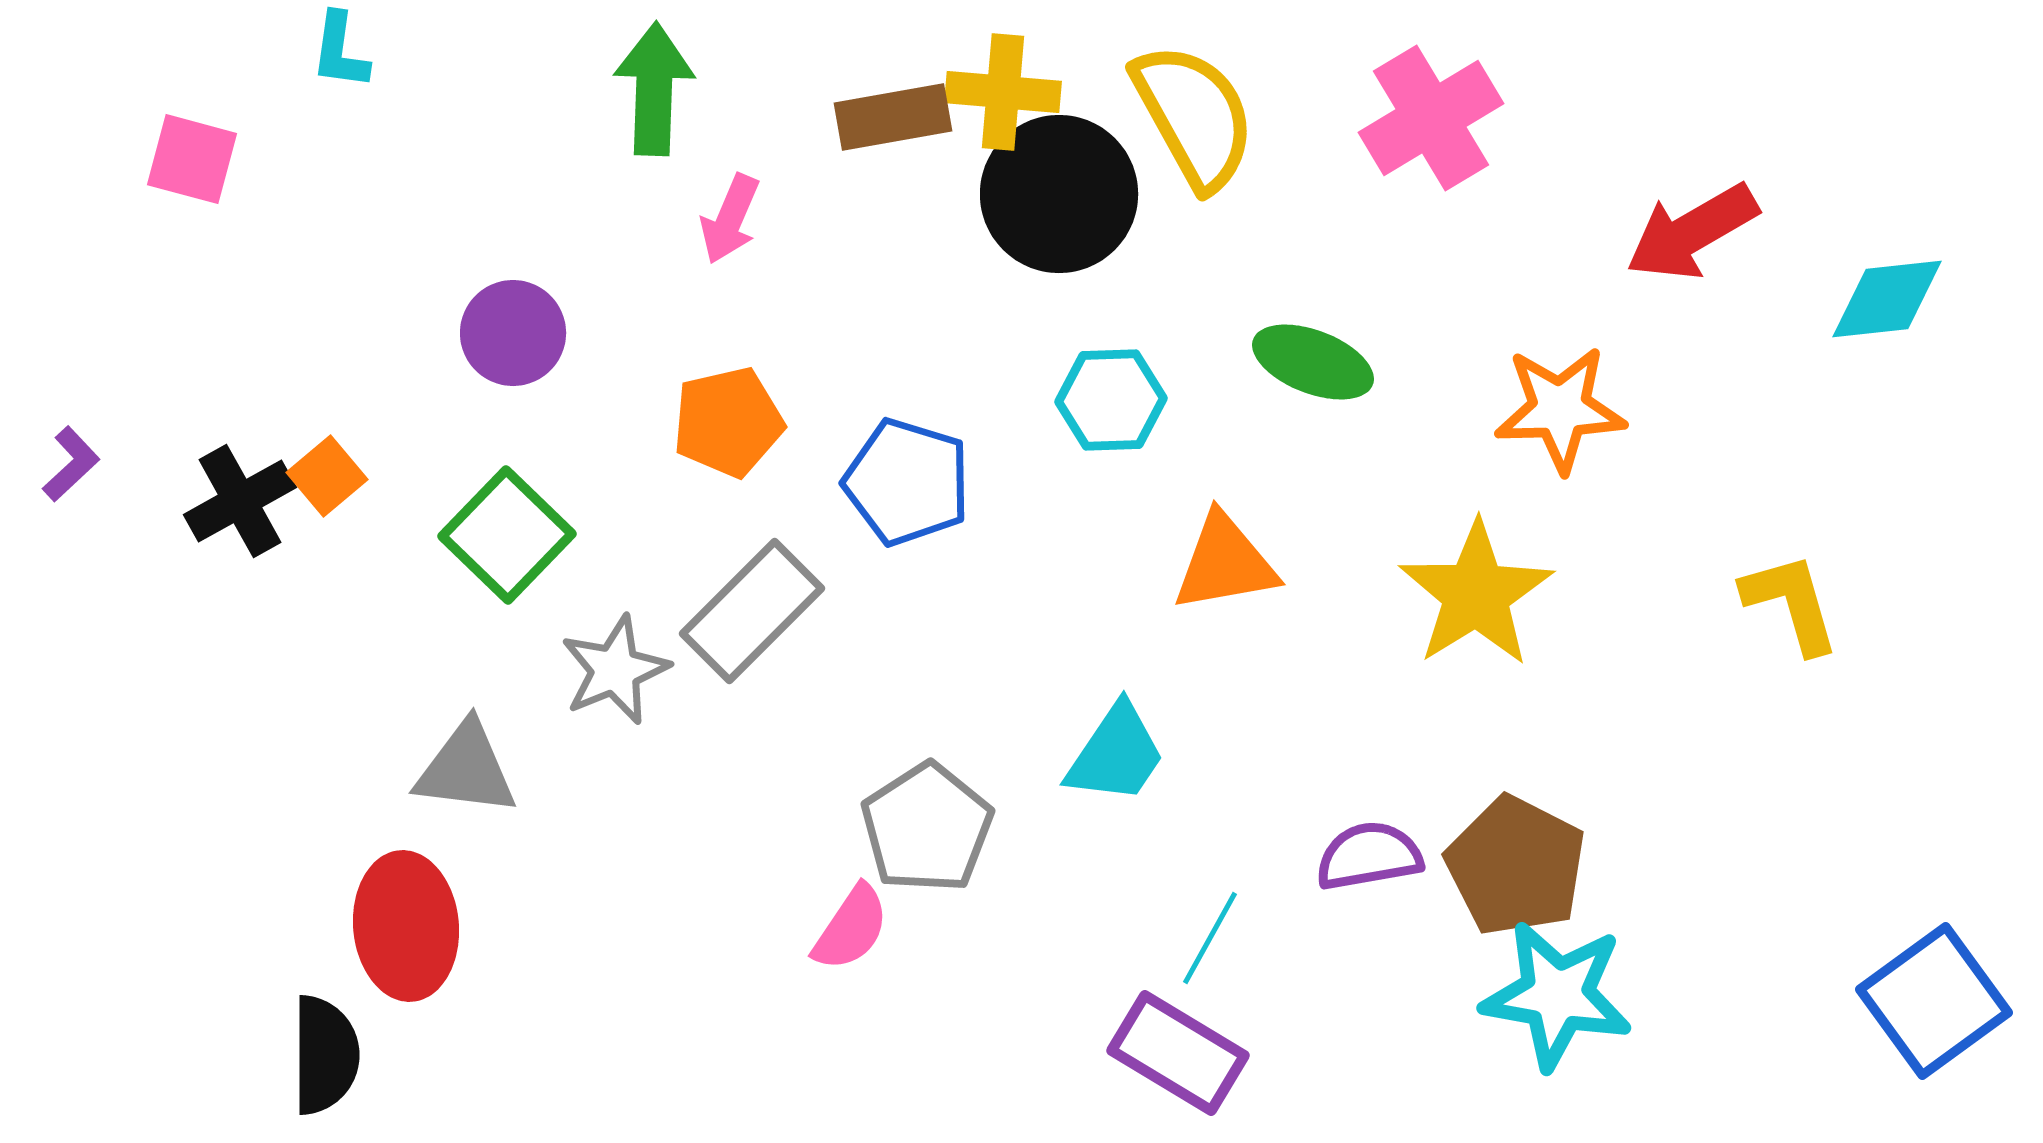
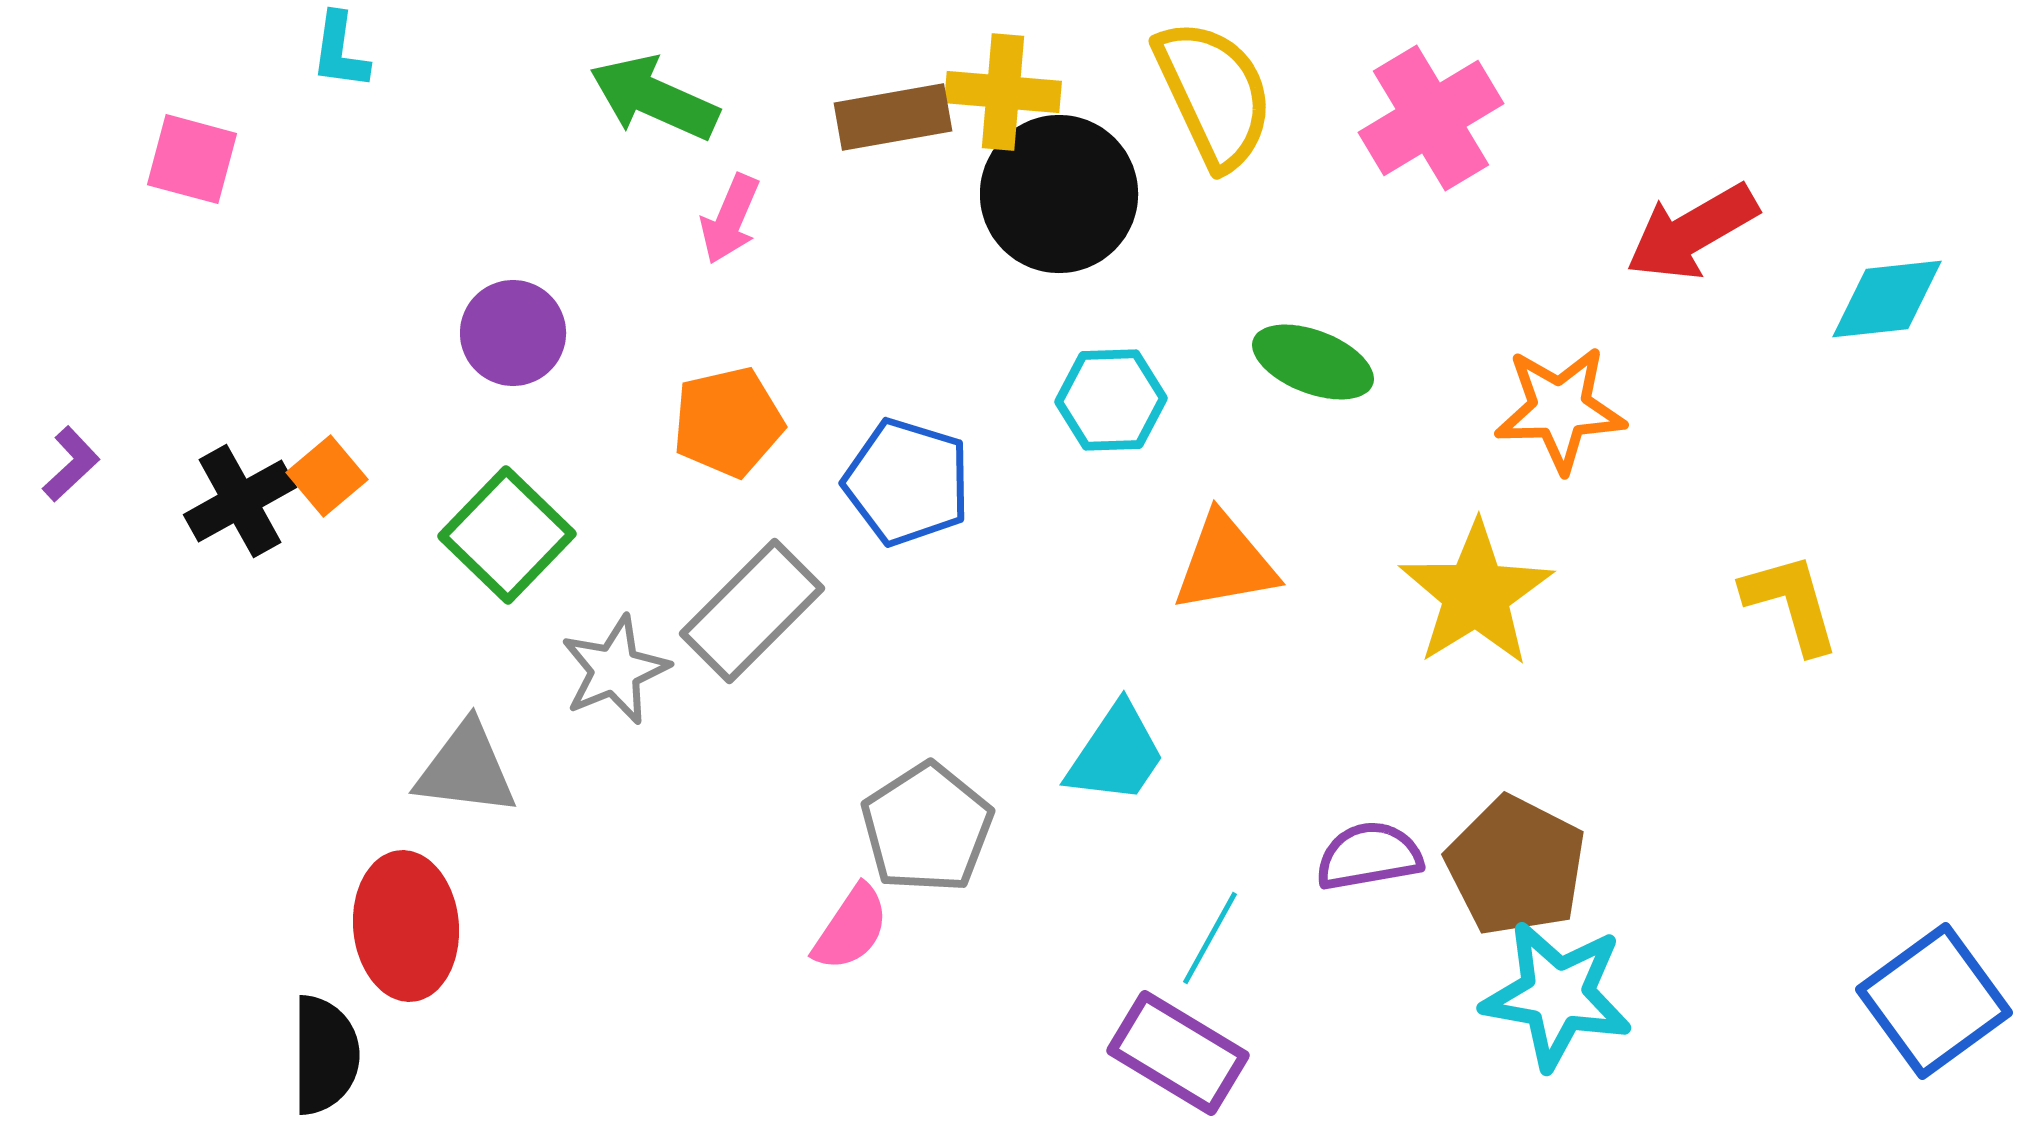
green arrow: moved 9 px down; rotated 68 degrees counterclockwise
yellow semicircle: moved 20 px right, 22 px up; rotated 4 degrees clockwise
